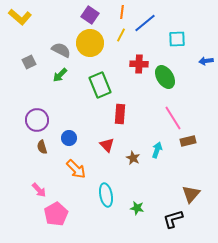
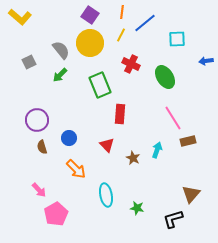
gray semicircle: rotated 24 degrees clockwise
red cross: moved 8 px left; rotated 24 degrees clockwise
